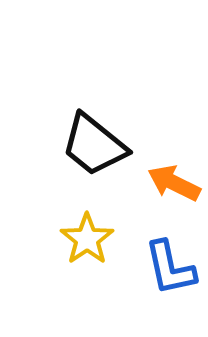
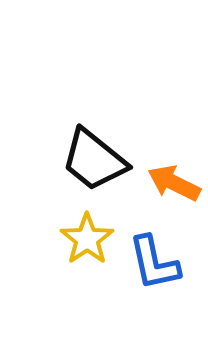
black trapezoid: moved 15 px down
blue L-shape: moved 16 px left, 5 px up
